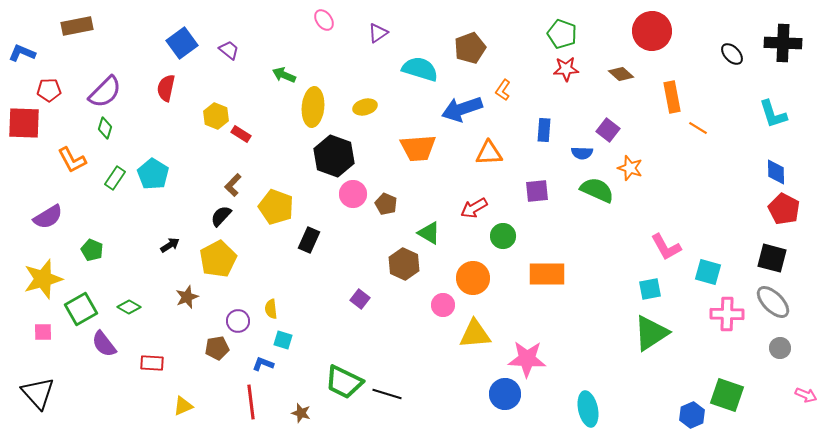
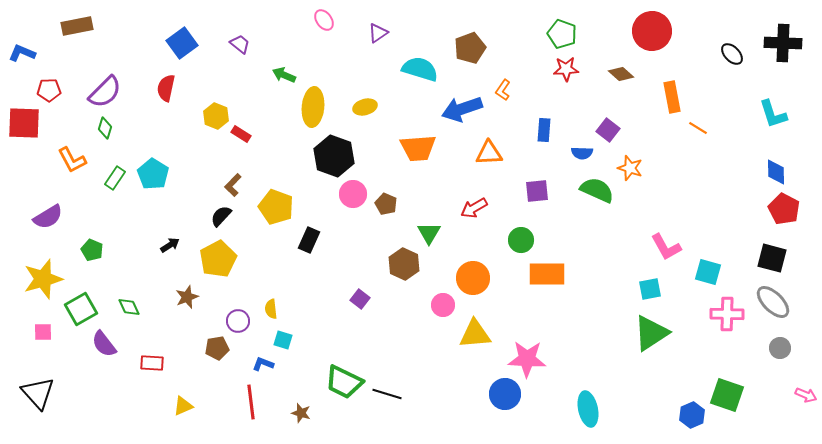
purple trapezoid at (229, 50): moved 11 px right, 6 px up
green triangle at (429, 233): rotated 30 degrees clockwise
green circle at (503, 236): moved 18 px right, 4 px down
green diamond at (129, 307): rotated 35 degrees clockwise
